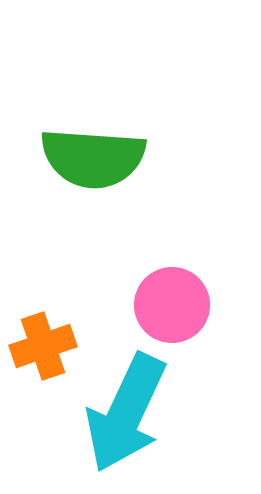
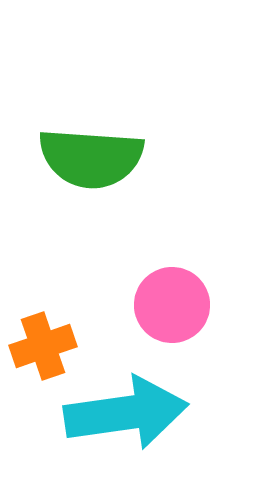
green semicircle: moved 2 px left
cyan arrow: rotated 123 degrees counterclockwise
